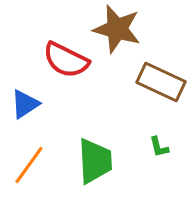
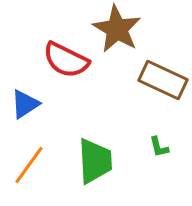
brown star: rotated 15 degrees clockwise
brown rectangle: moved 2 px right, 2 px up
